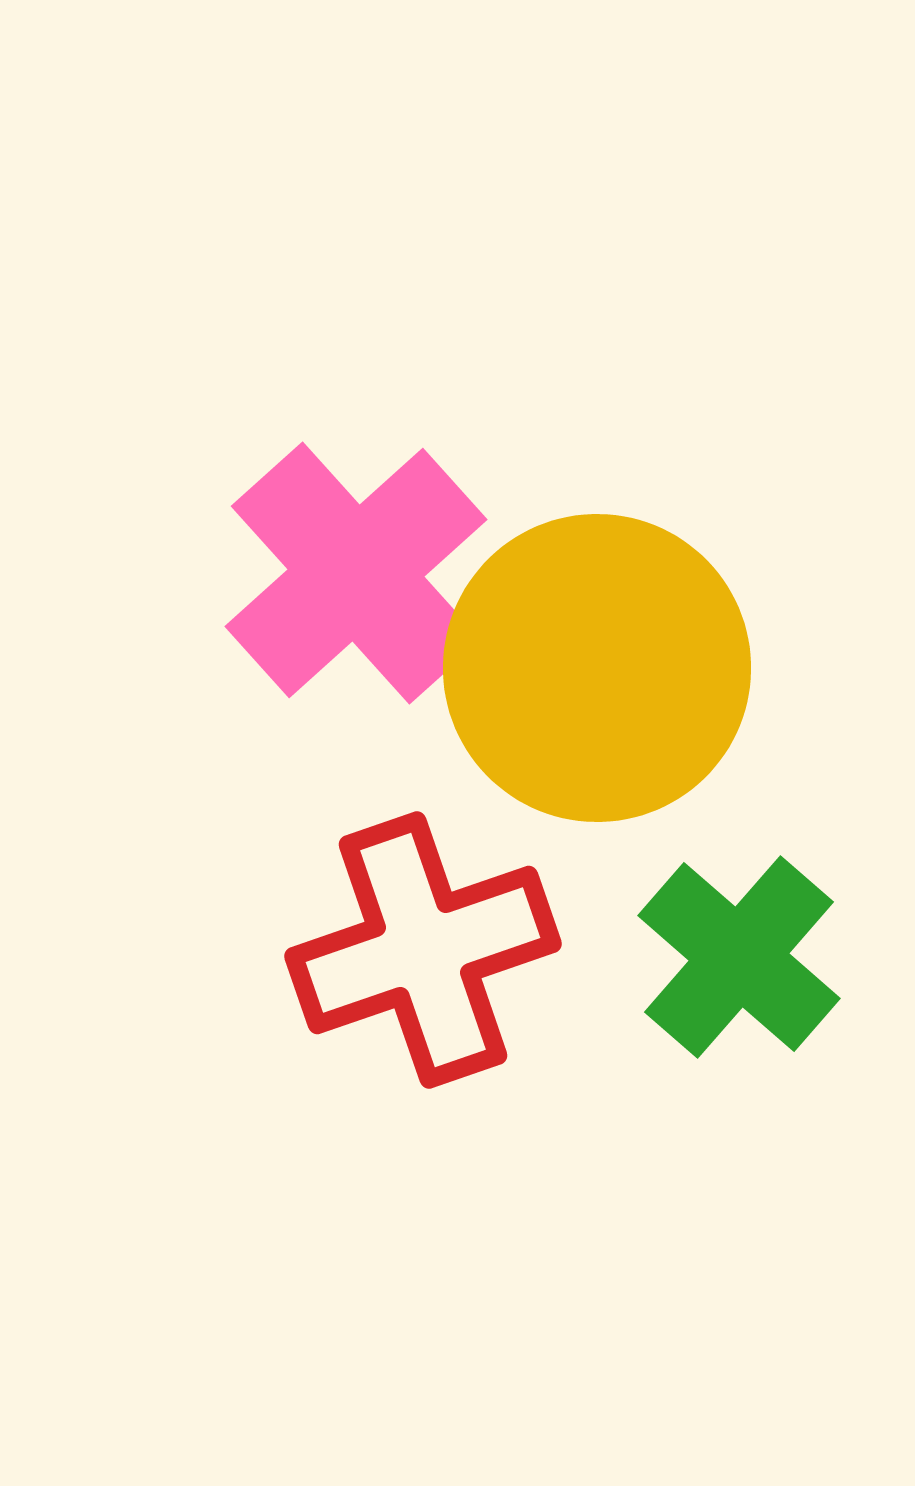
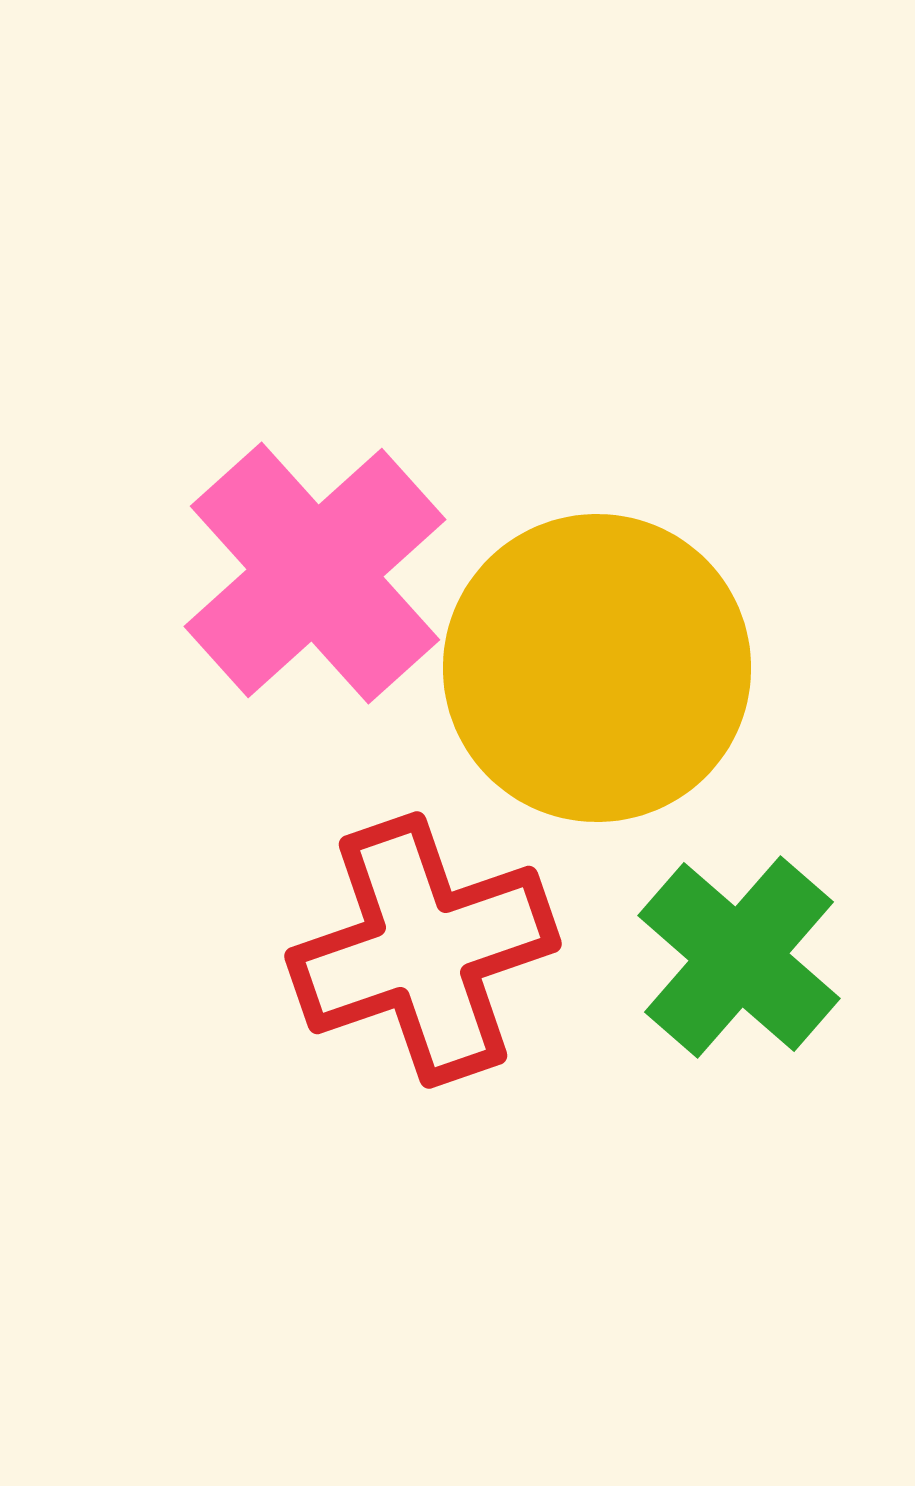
pink cross: moved 41 px left
